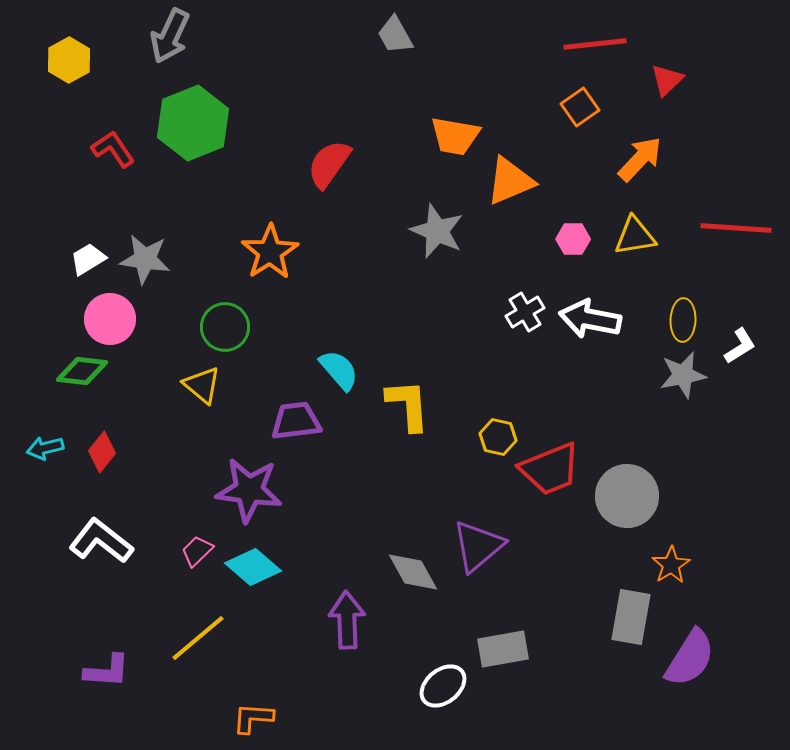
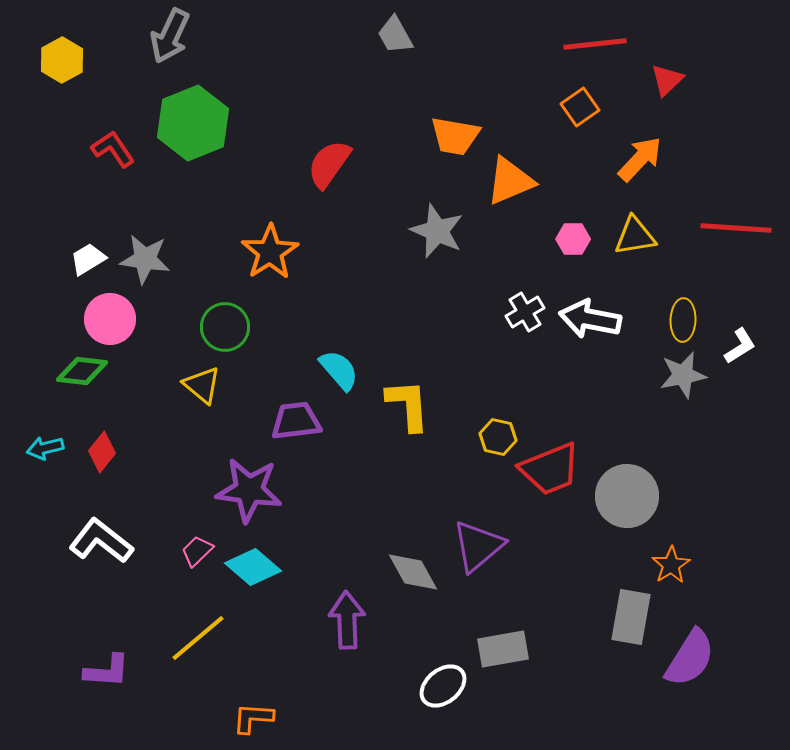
yellow hexagon at (69, 60): moved 7 px left
